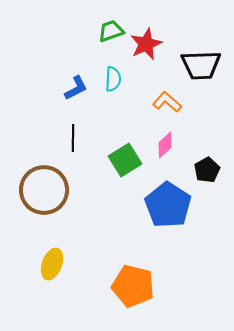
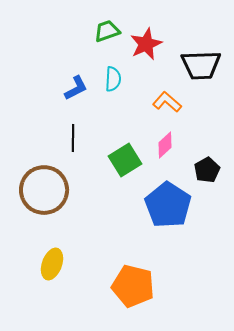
green trapezoid: moved 4 px left
